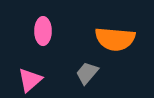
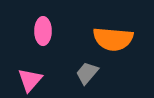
orange semicircle: moved 2 px left
pink triangle: rotated 8 degrees counterclockwise
